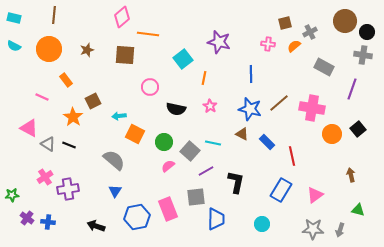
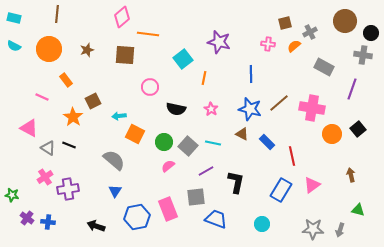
brown line at (54, 15): moved 3 px right, 1 px up
black circle at (367, 32): moved 4 px right, 1 px down
pink star at (210, 106): moved 1 px right, 3 px down
gray triangle at (48, 144): moved 4 px down
gray square at (190, 151): moved 2 px left, 5 px up
green star at (12, 195): rotated 16 degrees clockwise
pink triangle at (315, 195): moved 3 px left, 10 px up
blue trapezoid at (216, 219): rotated 70 degrees counterclockwise
